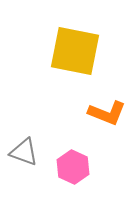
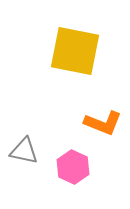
orange L-shape: moved 4 px left, 10 px down
gray triangle: moved 1 px up; rotated 8 degrees counterclockwise
